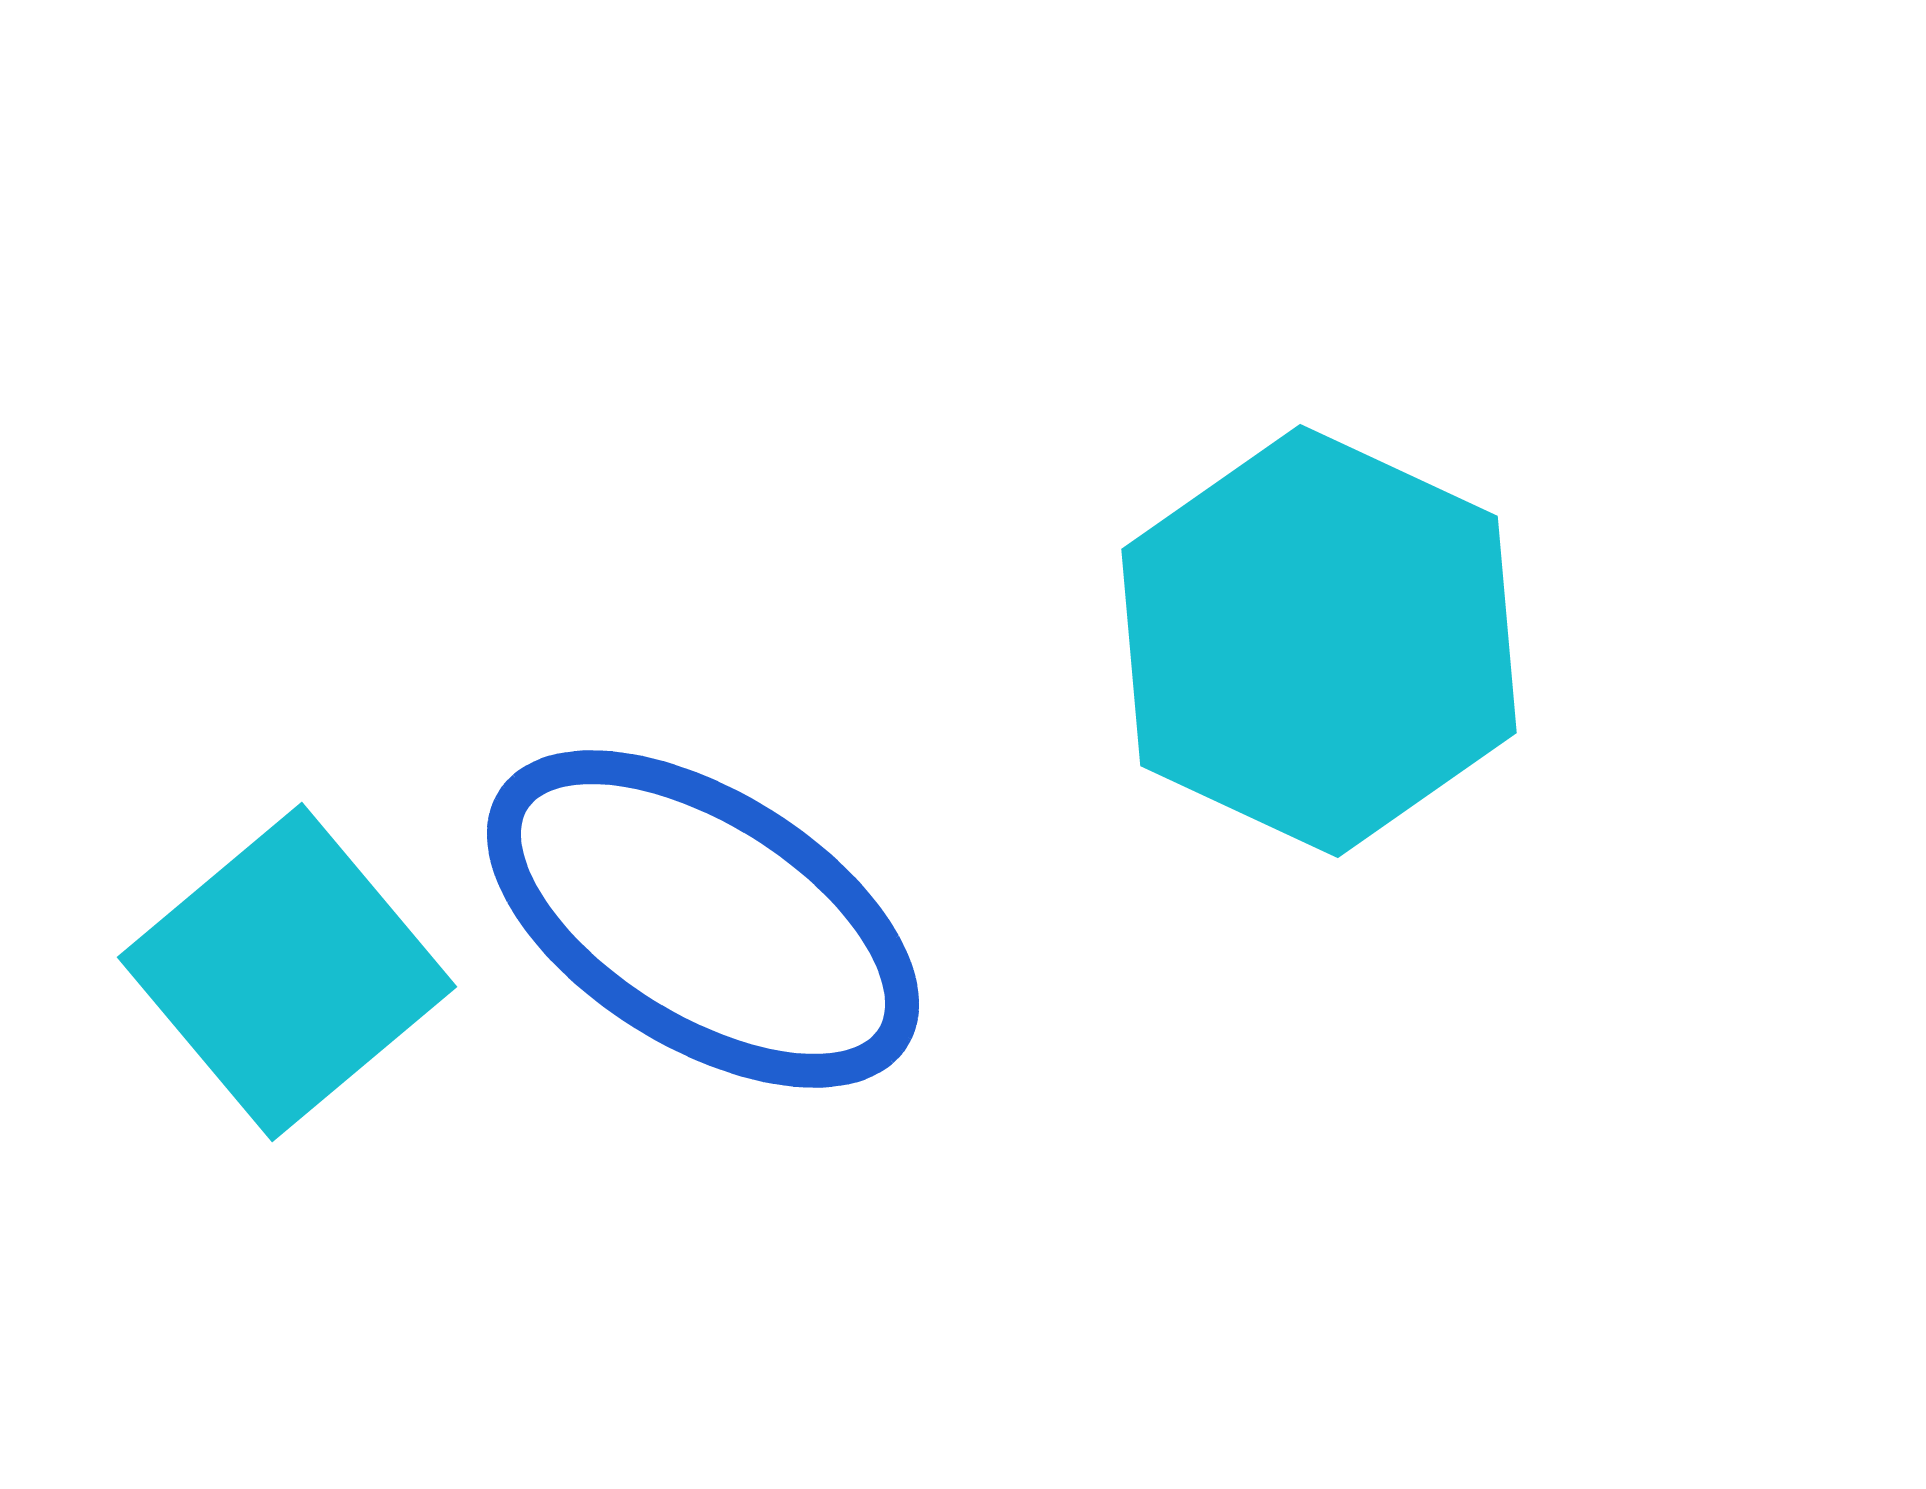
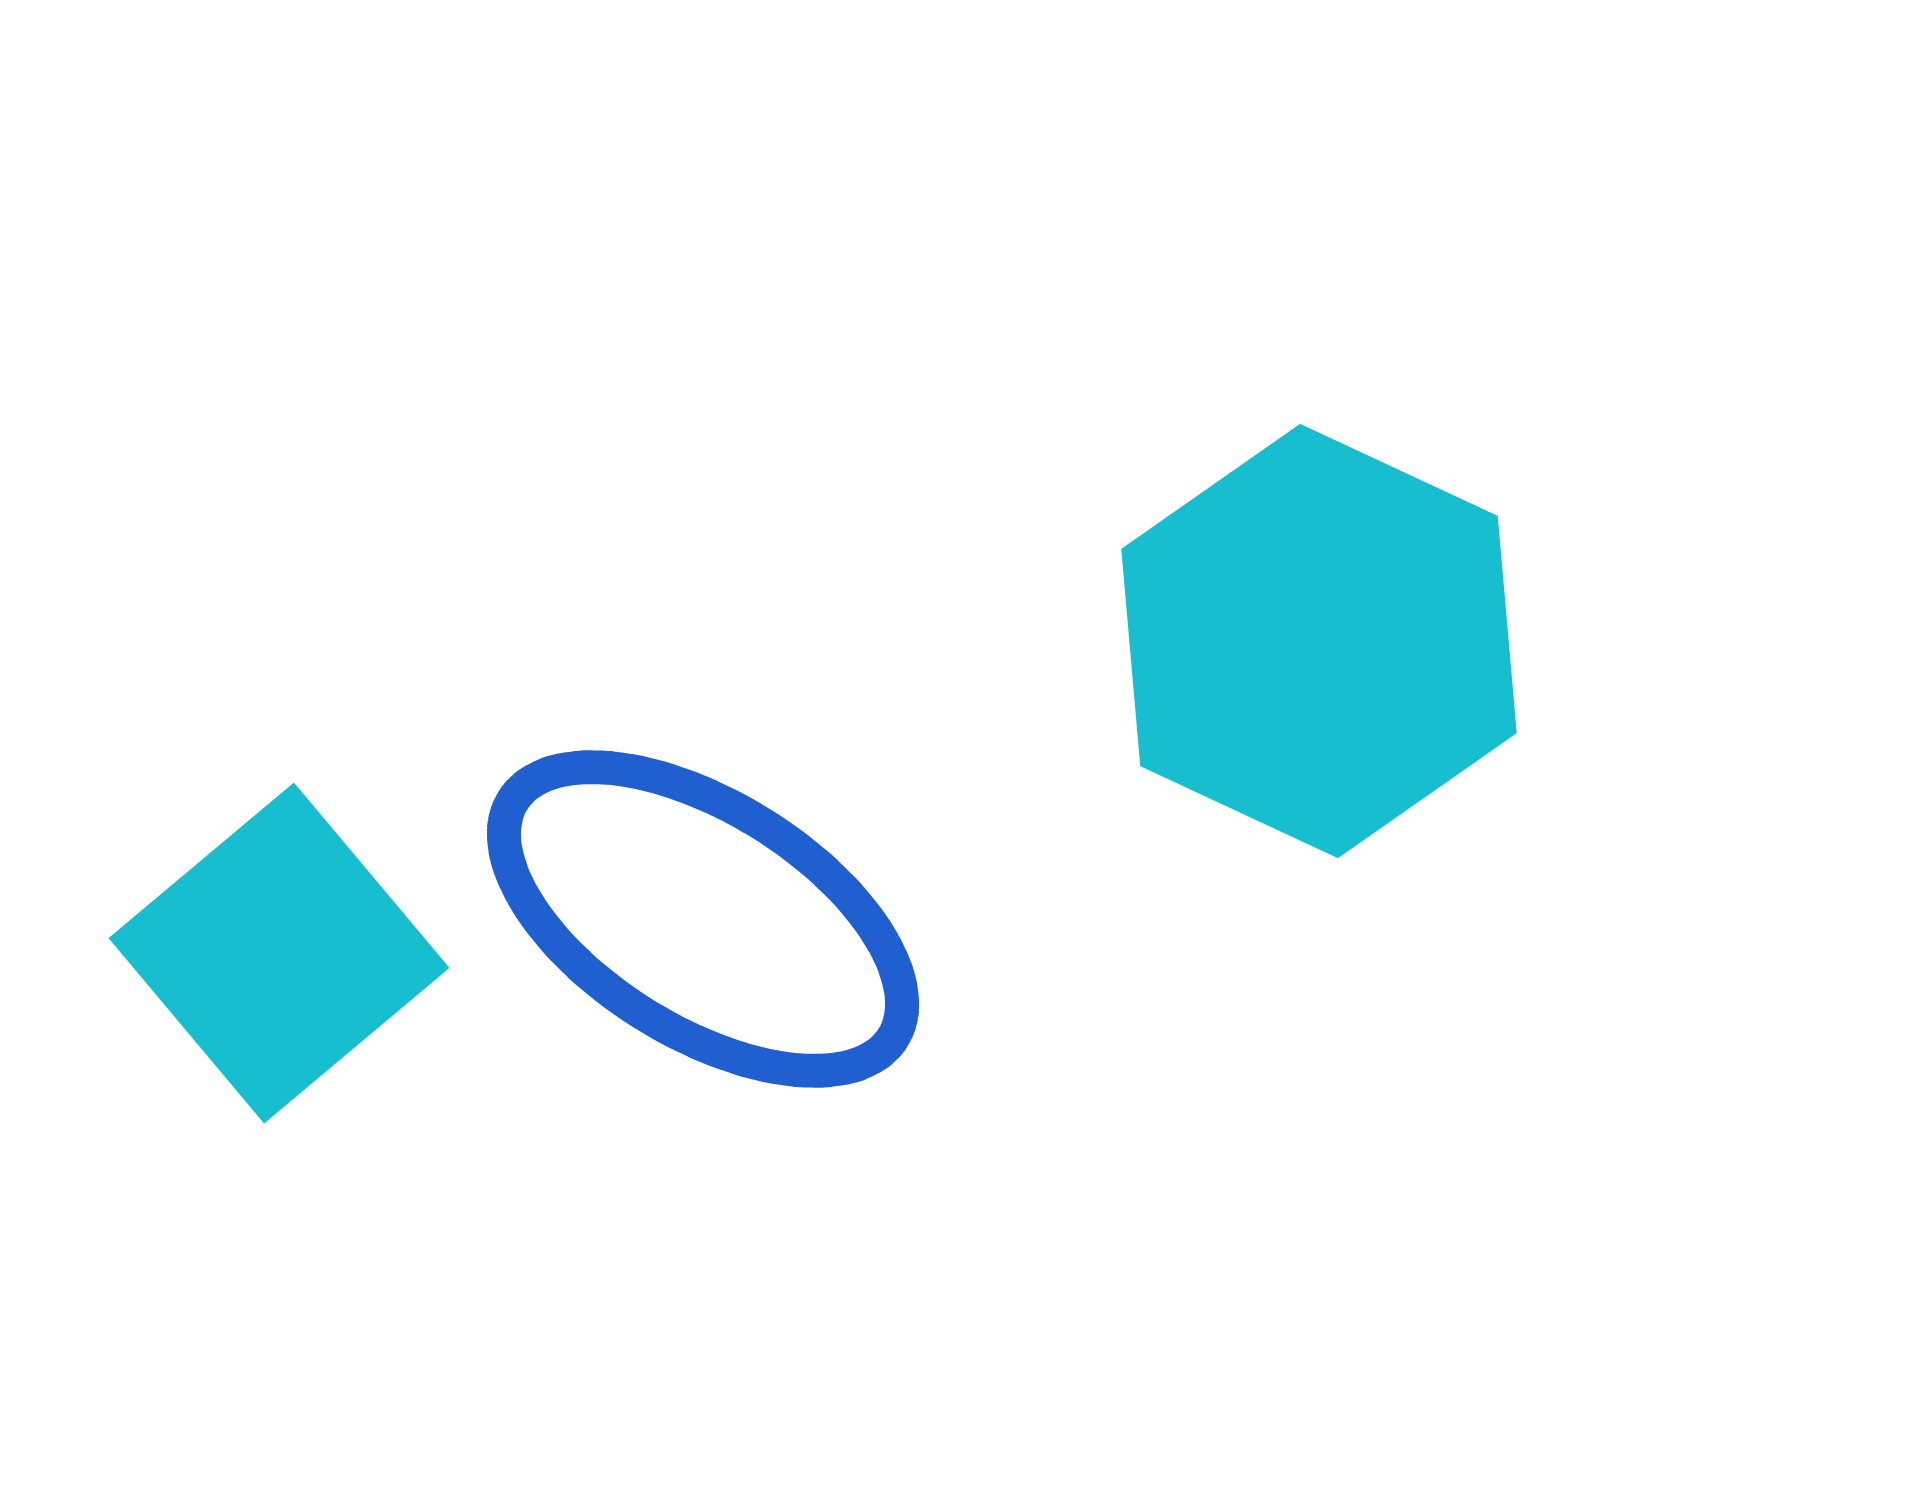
cyan square: moved 8 px left, 19 px up
